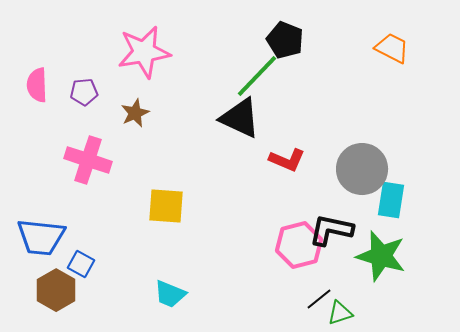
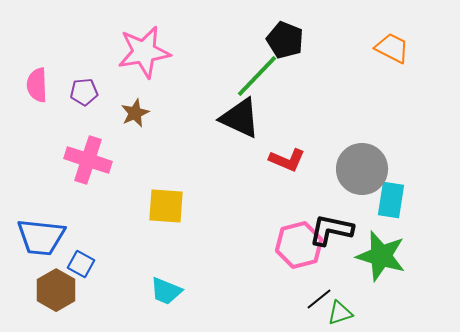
cyan trapezoid: moved 4 px left, 3 px up
